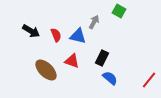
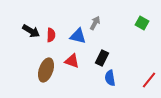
green square: moved 23 px right, 12 px down
gray arrow: moved 1 px right, 1 px down
red semicircle: moved 5 px left; rotated 24 degrees clockwise
brown ellipse: rotated 65 degrees clockwise
blue semicircle: rotated 140 degrees counterclockwise
